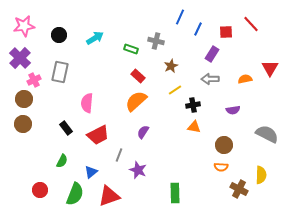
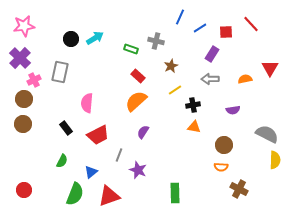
blue line at (198, 29): moved 2 px right, 1 px up; rotated 32 degrees clockwise
black circle at (59, 35): moved 12 px right, 4 px down
yellow semicircle at (261, 175): moved 14 px right, 15 px up
red circle at (40, 190): moved 16 px left
